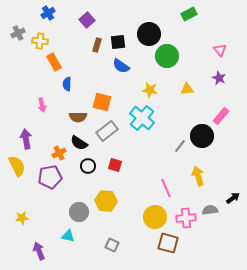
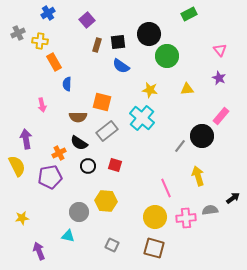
brown square at (168, 243): moved 14 px left, 5 px down
